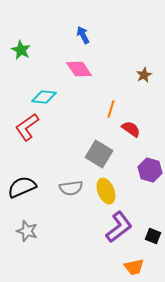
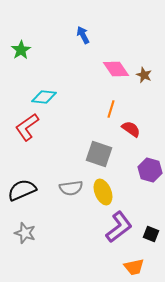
green star: rotated 12 degrees clockwise
pink diamond: moved 37 px right
brown star: rotated 21 degrees counterclockwise
gray square: rotated 12 degrees counterclockwise
black semicircle: moved 3 px down
yellow ellipse: moved 3 px left, 1 px down
gray star: moved 2 px left, 2 px down
black square: moved 2 px left, 2 px up
